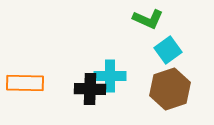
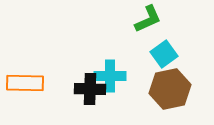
green L-shape: rotated 48 degrees counterclockwise
cyan square: moved 4 px left, 4 px down
brown hexagon: rotated 6 degrees clockwise
